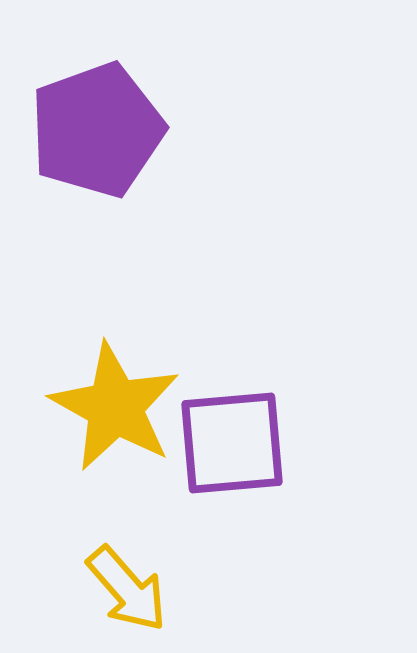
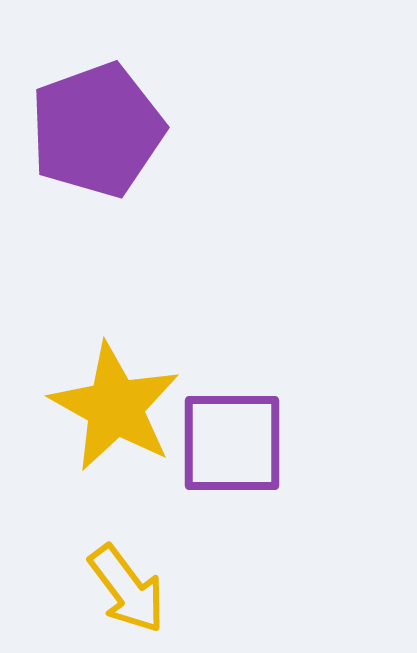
purple square: rotated 5 degrees clockwise
yellow arrow: rotated 4 degrees clockwise
